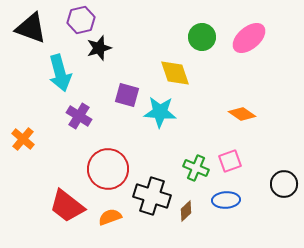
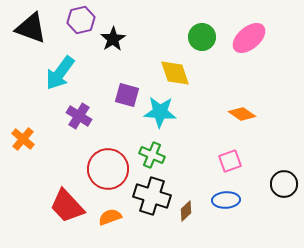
black star: moved 14 px right, 9 px up; rotated 15 degrees counterclockwise
cyan arrow: rotated 51 degrees clockwise
green cross: moved 44 px left, 13 px up
red trapezoid: rotated 9 degrees clockwise
